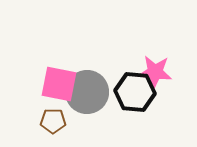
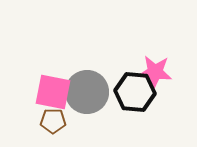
pink square: moved 6 px left, 8 px down
